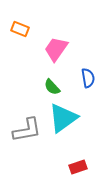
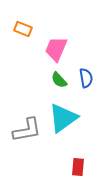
orange rectangle: moved 3 px right
pink trapezoid: rotated 12 degrees counterclockwise
blue semicircle: moved 2 px left
green semicircle: moved 7 px right, 7 px up
red rectangle: rotated 66 degrees counterclockwise
